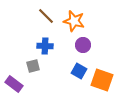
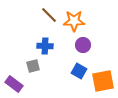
brown line: moved 3 px right, 1 px up
orange star: rotated 15 degrees counterclockwise
orange square: moved 1 px right, 1 px down; rotated 30 degrees counterclockwise
